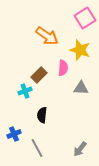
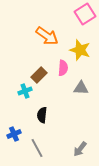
pink square: moved 4 px up
